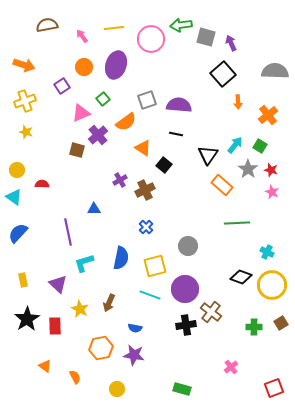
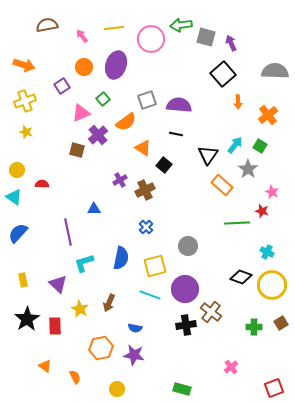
red star at (271, 170): moved 9 px left, 41 px down
